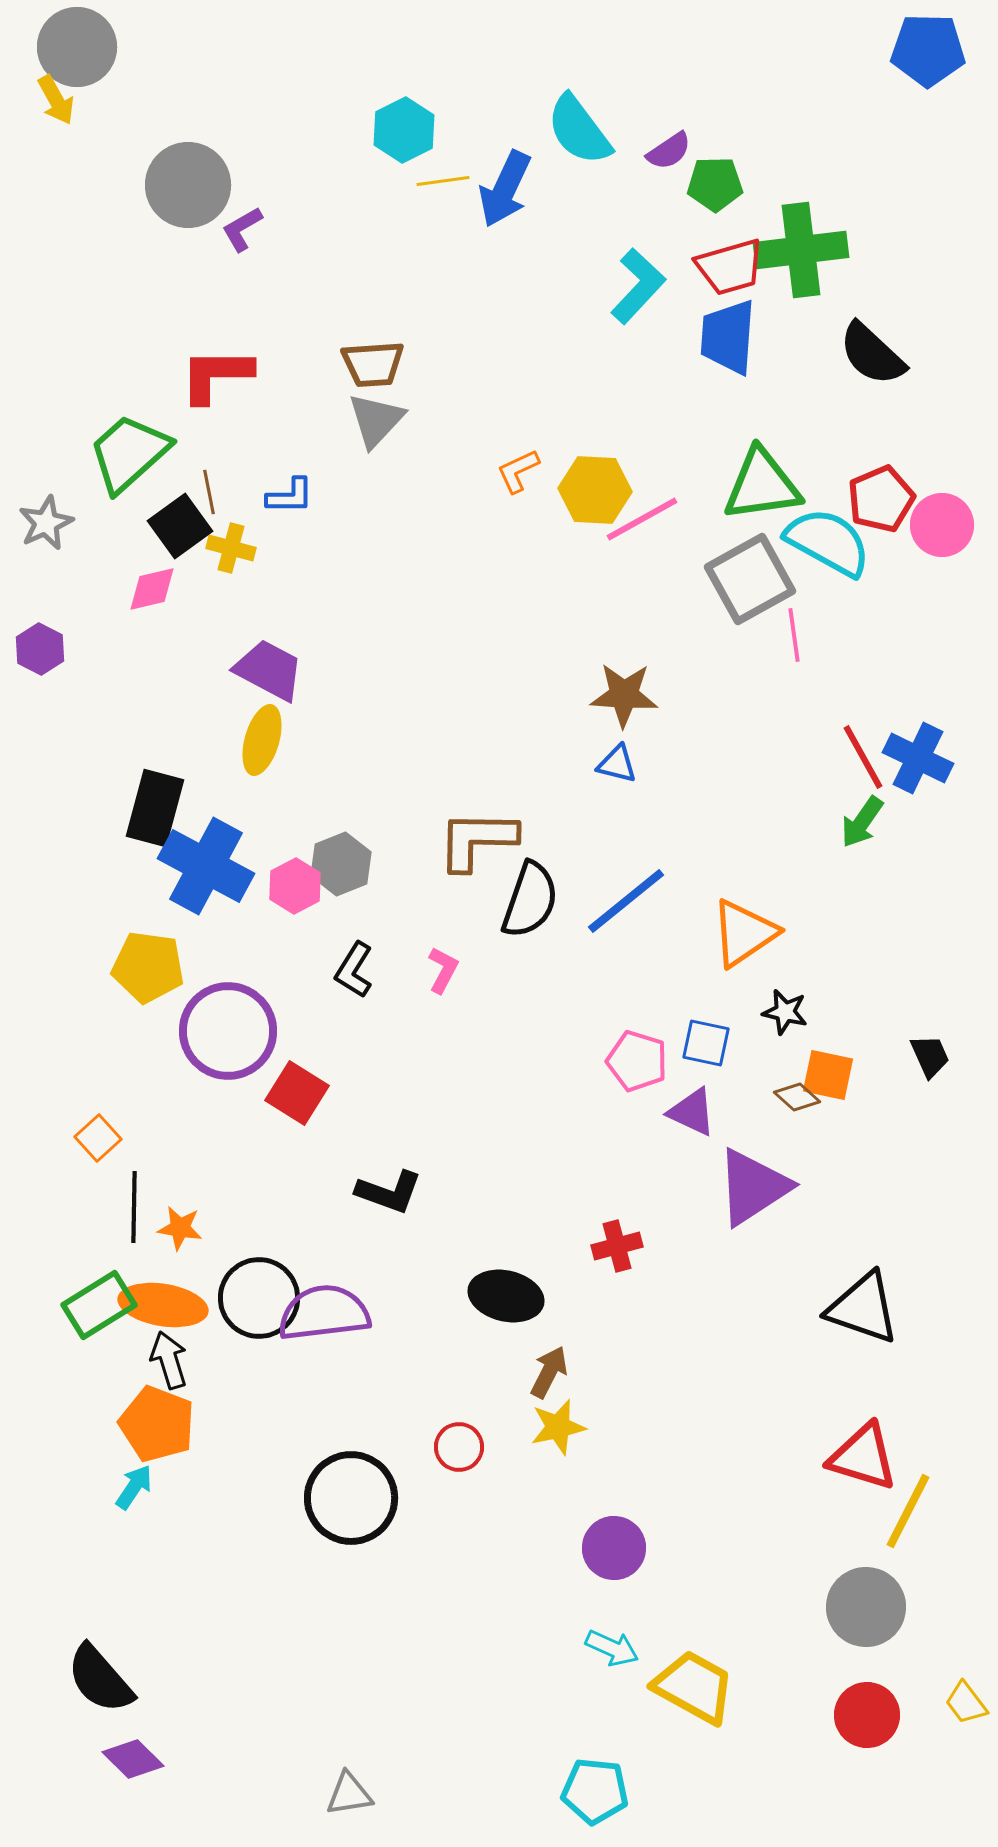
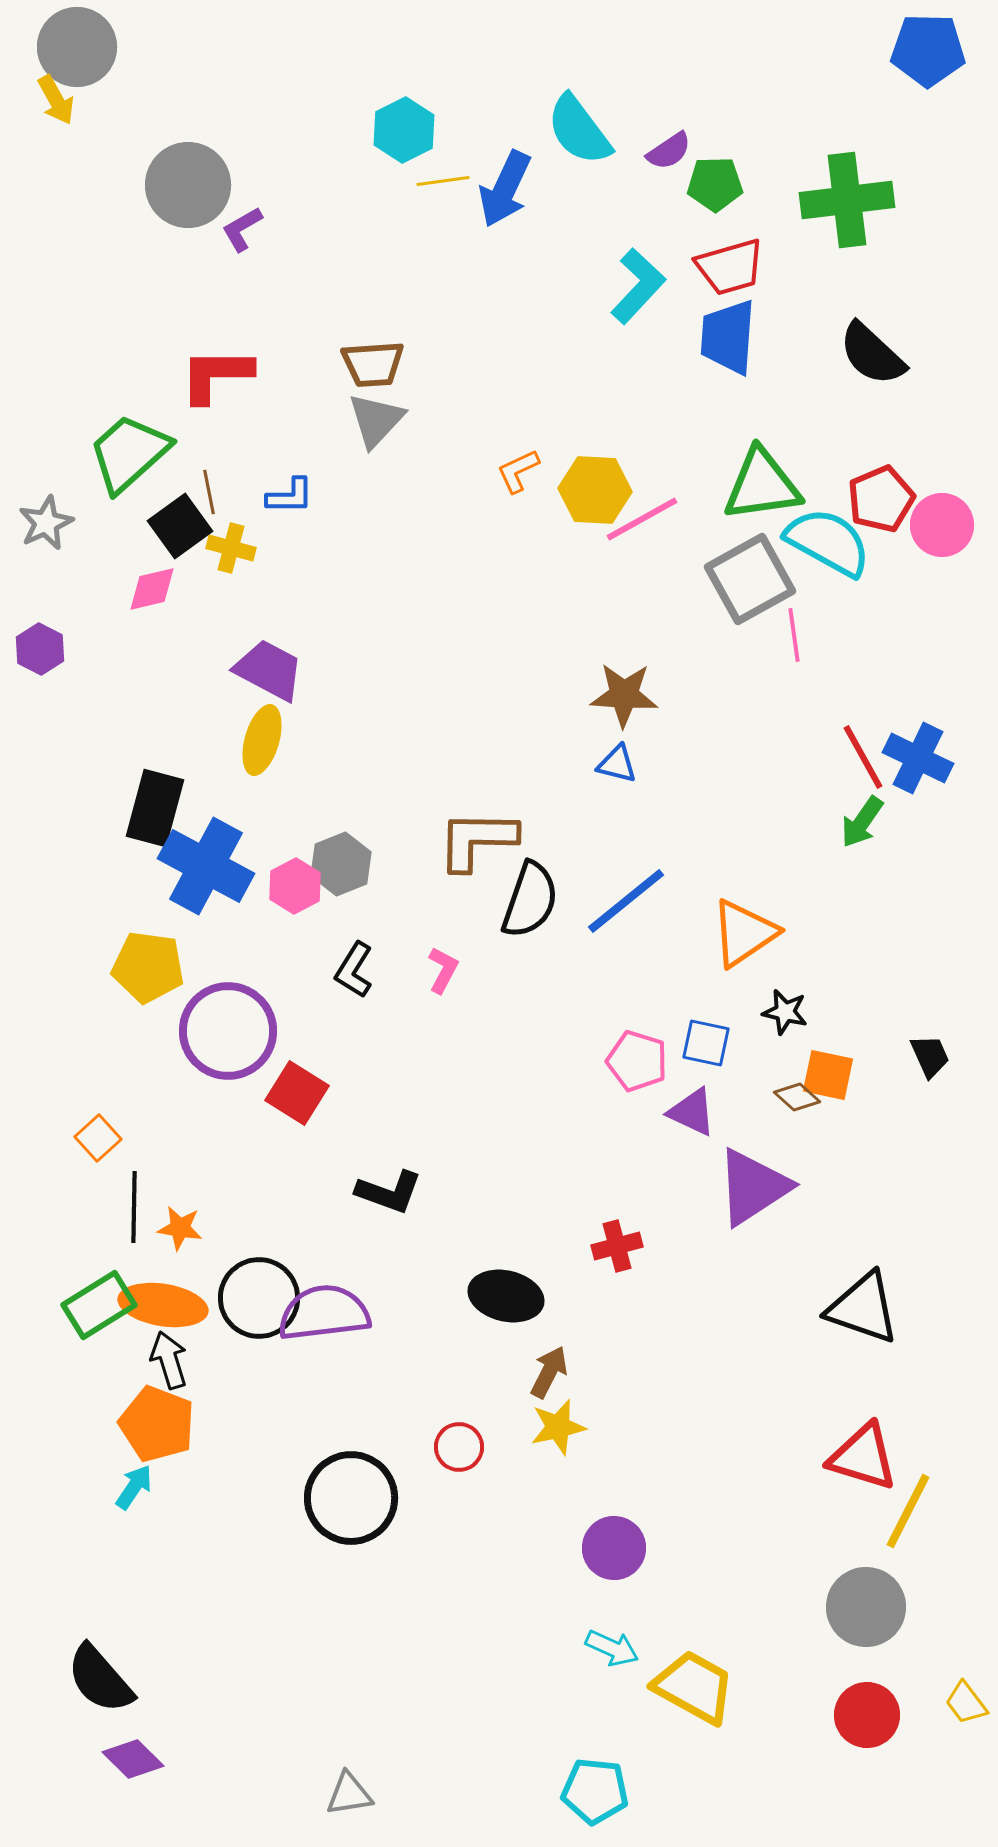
green cross at (801, 250): moved 46 px right, 50 px up
